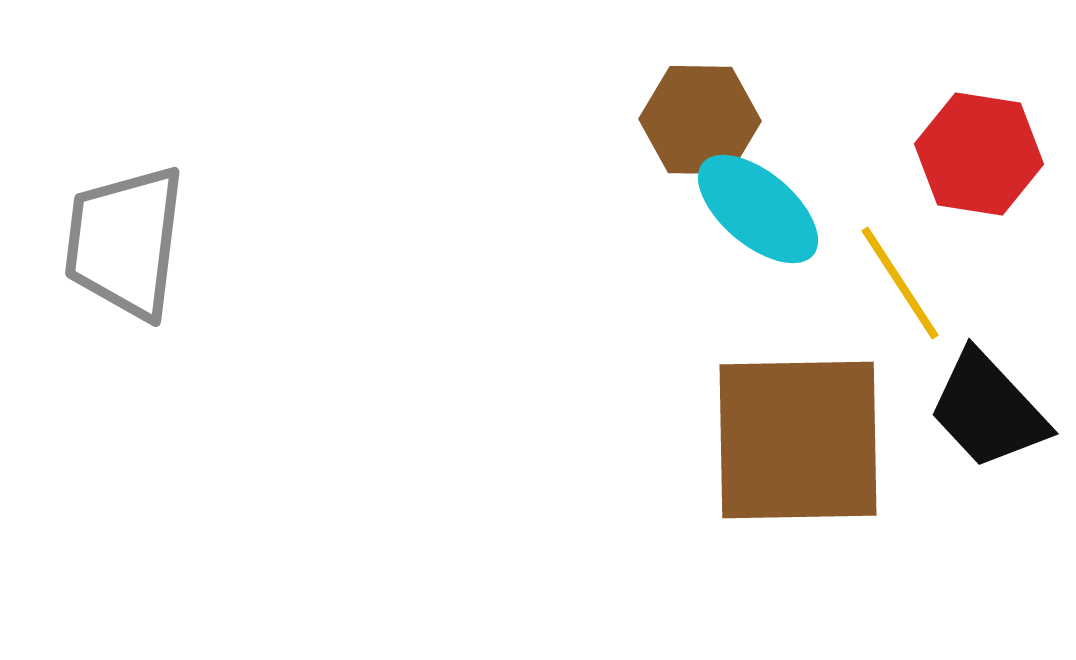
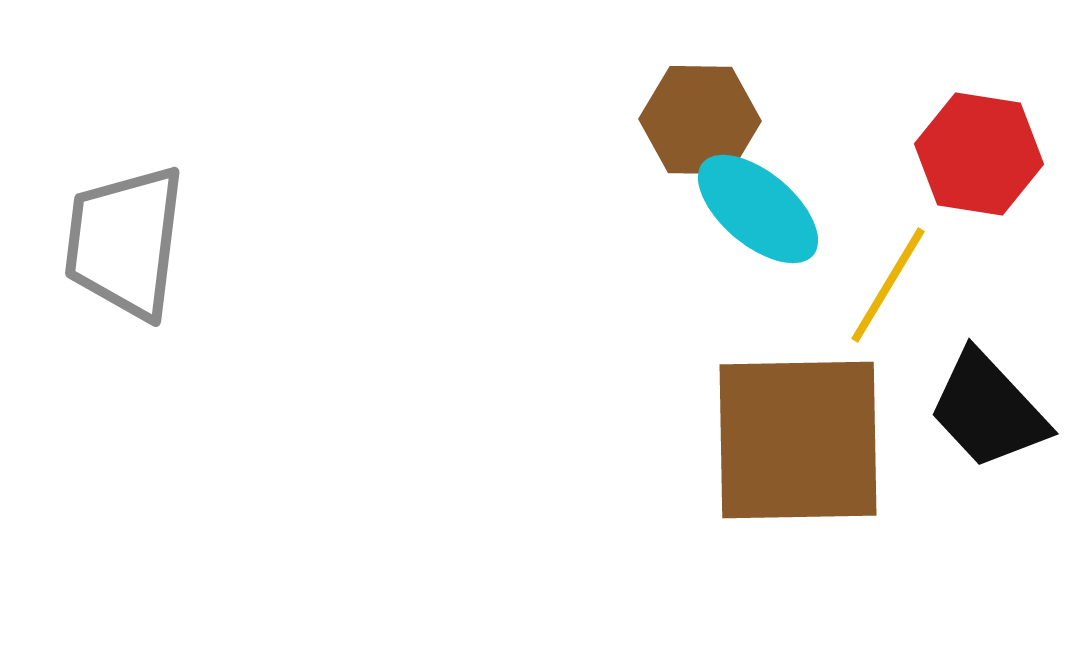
yellow line: moved 12 px left, 2 px down; rotated 64 degrees clockwise
